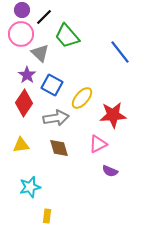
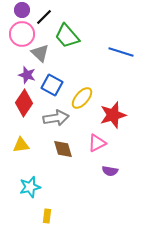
pink circle: moved 1 px right
blue line: moved 1 px right; rotated 35 degrees counterclockwise
purple star: rotated 18 degrees counterclockwise
red star: rotated 12 degrees counterclockwise
pink triangle: moved 1 px left, 1 px up
brown diamond: moved 4 px right, 1 px down
purple semicircle: rotated 14 degrees counterclockwise
